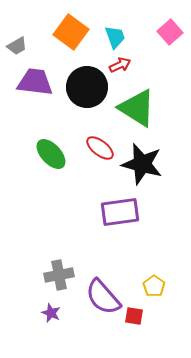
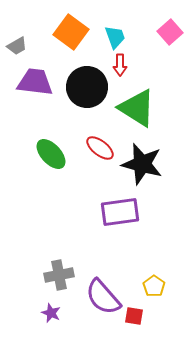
red arrow: rotated 115 degrees clockwise
